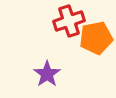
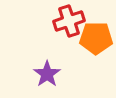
orange pentagon: rotated 12 degrees clockwise
